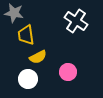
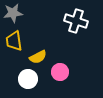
gray star: moved 1 px left; rotated 18 degrees counterclockwise
white cross: rotated 15 degrees counterclockwise
yellow trapezoid: moved 12 px left, 6 px down
pink circle: moved 8 px left
